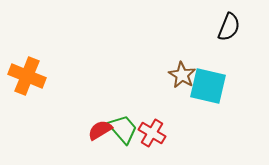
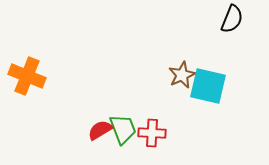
black semicircle: moved 3 px right, 8 px up
brown star: rotated 16 degrees clockwise
green trapezoid: rotated 20 degrees clockwise
red cross: rotated 28 degrees counterclockwise
